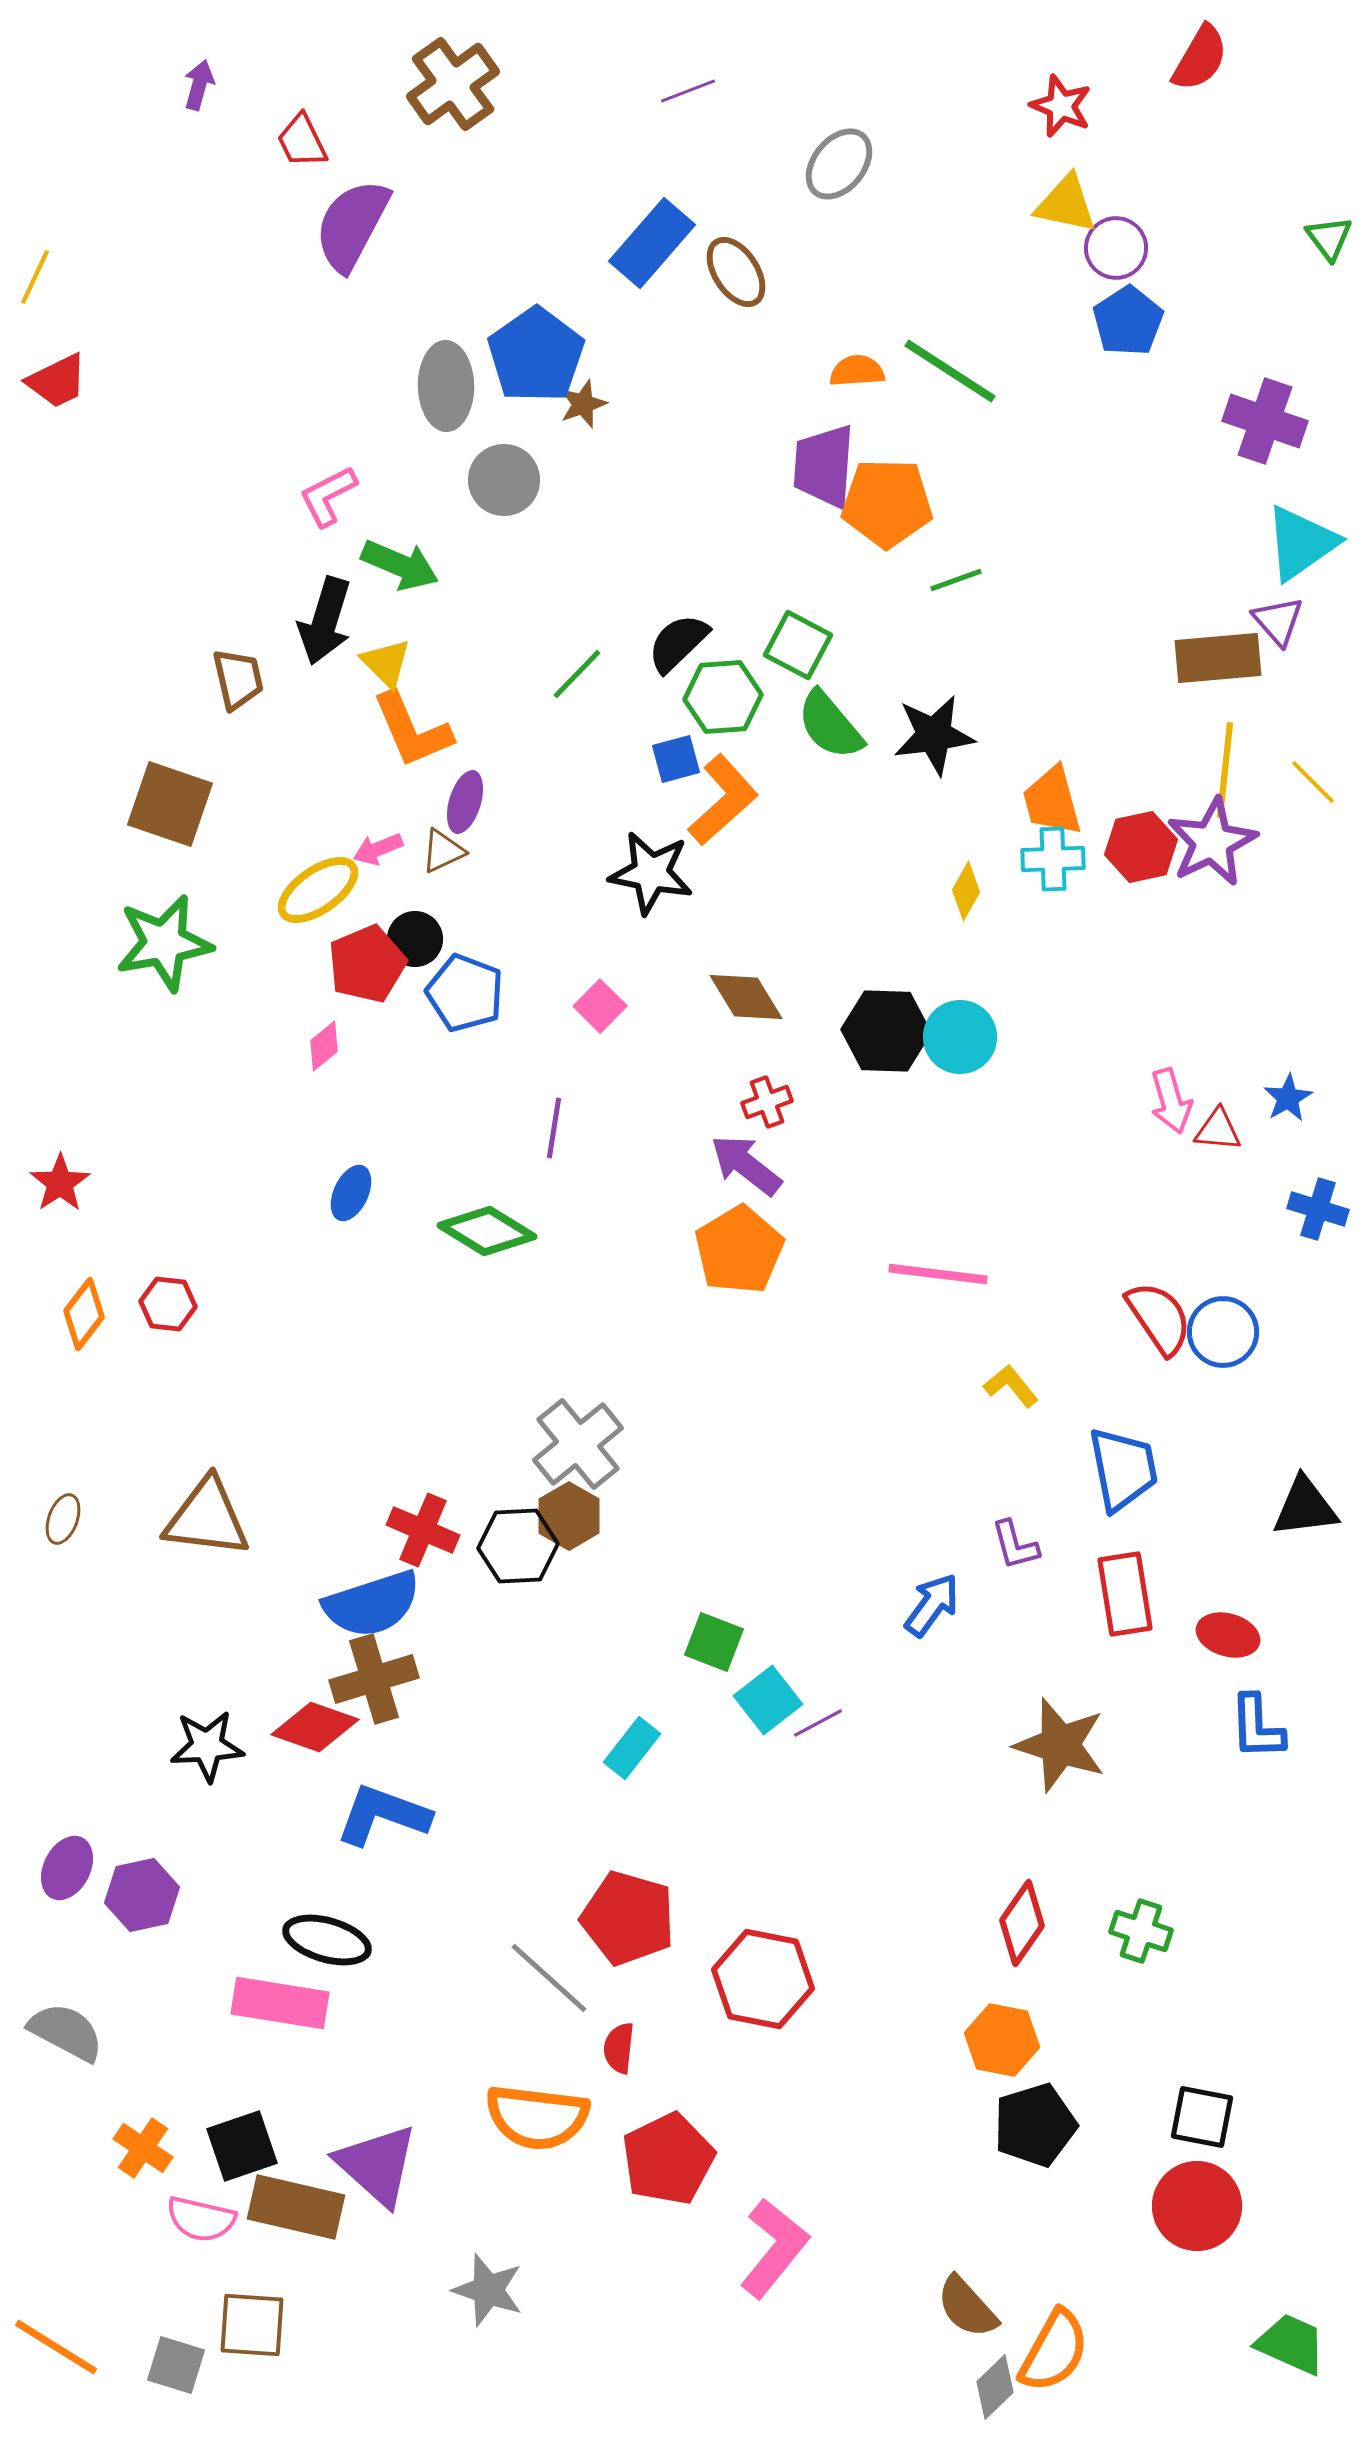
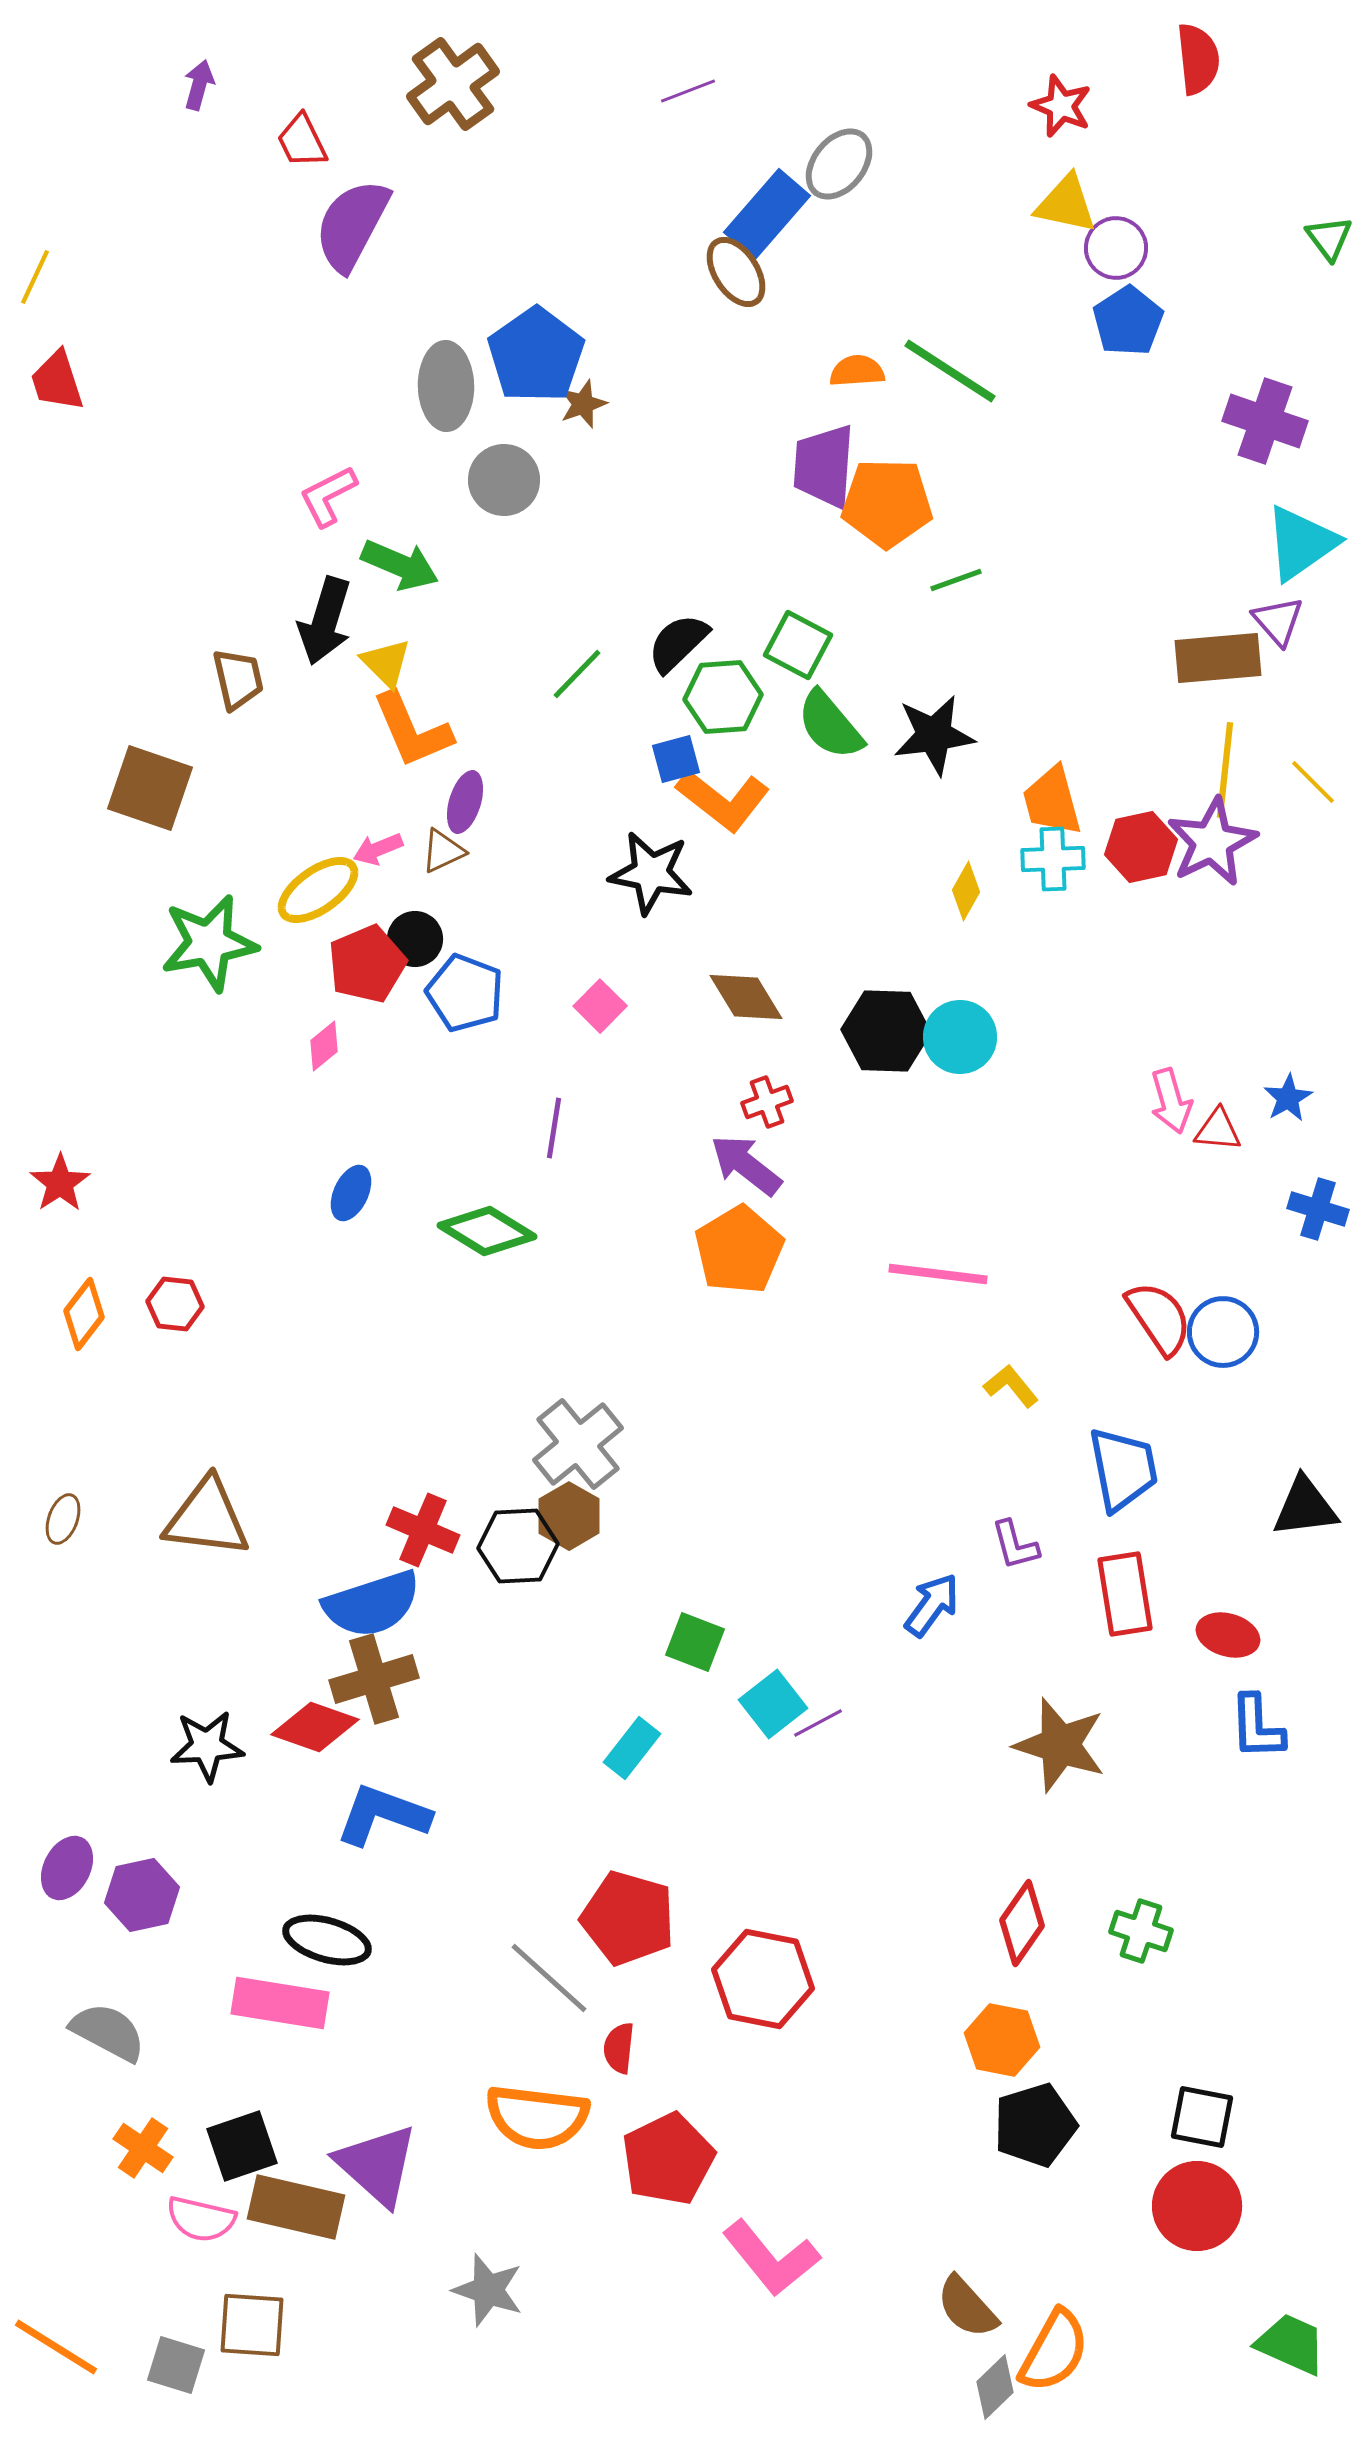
red semicircle at (1200, 58): moved 2 px left, 1 px down; rotated 36 degrees counterclockwise
blue rectangle at (652, 243): moved 115 px right, 29 px up
red trapezoid at (57, 381): rotated 98 degrees clockwise
orange L-shape at (723, 800): rotated 80 degrees clockwise
brown square at (170, 804): moved 20 px left, 16 px up
green star at (164, 943): moved 45 px right
red hexagon at (168, 1304): moved 7 px right
green square at (714, 1642): moved 19 px left
cyan square at (768, 1700): moved 5 px right, 4 px down
gray semicircle at (66, 2032): moved 42 px right
pink L-shape at (774, 2248): moved 3 px left, 10 px down; rotated 102 degrees clockwise
